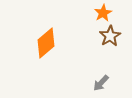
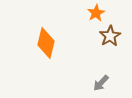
orange star: moved 7 px left
orange diamond: rotated 36 degrees counterclockwise
